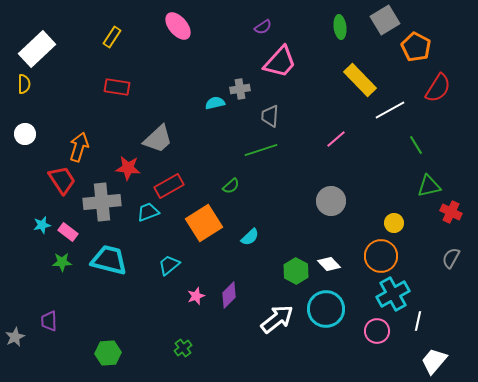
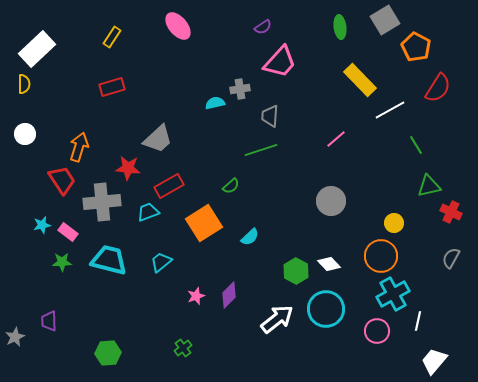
red rectangle at (117, 87): moved 5 px left; rotated 25 degrees counterclockwise
cyan trapezoid at (169, 265): moved 8 px left, 3 px up
